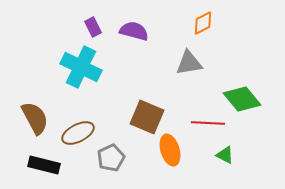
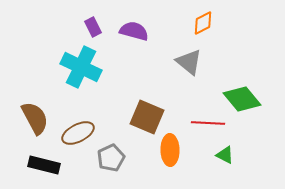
gray triangle: moved 1 px up; rotated 48 degrees clockwise
orange ellipse: rotated 16 degrees clockwise
